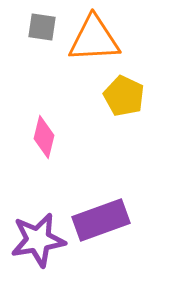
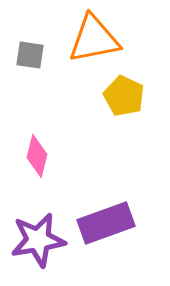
gray square: moved 12 px left, 28 px down
orange triangle: rotated 8 degrees counterclockwise
pink diamond: moved 7 px left, 19 px down
purple rectangle: moved 5 px right, 3 px down
